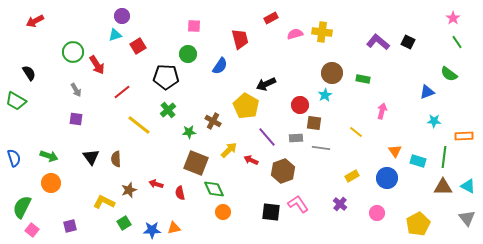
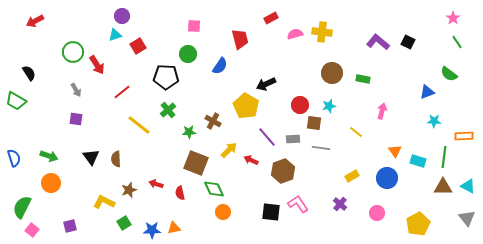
cyan star at (325, 95): moved 4 px right, 11 px down; rotated 16 degrees clockwise
gray rectangle at (296, 138): moved 3 px left, 1 px down
